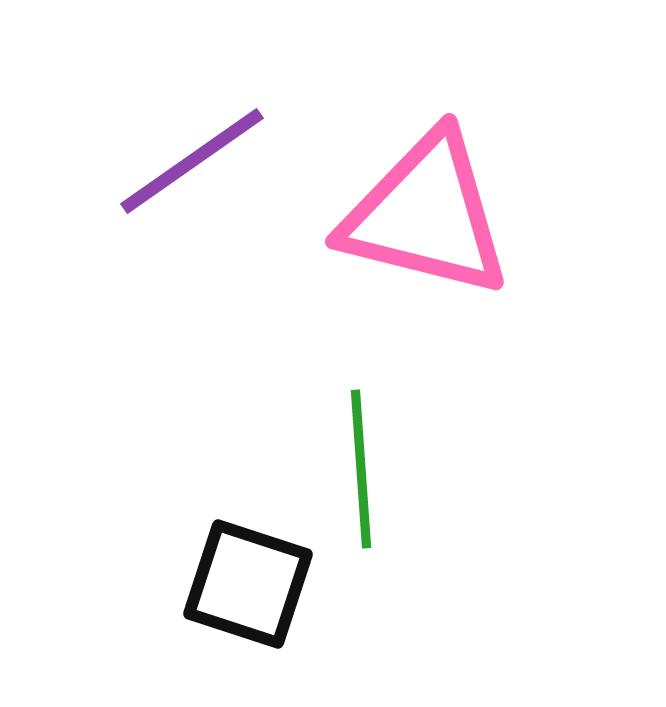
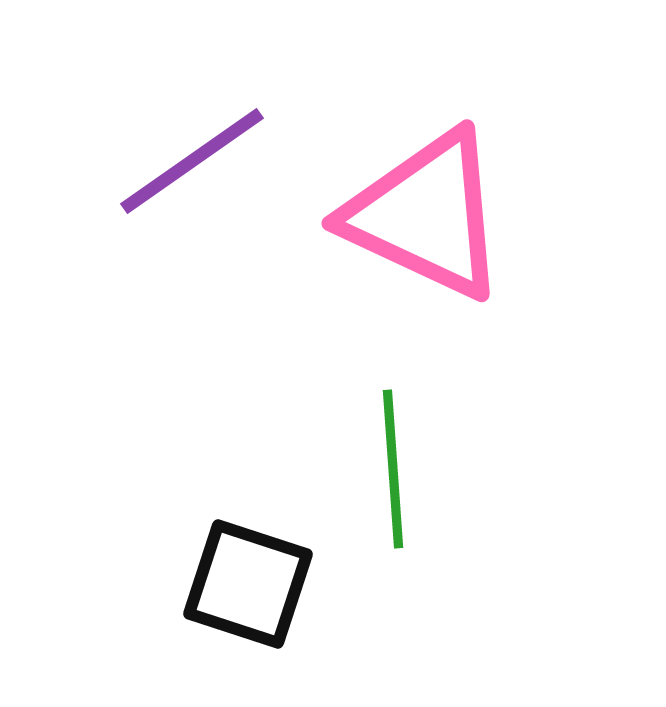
pink triangle: rotated 11 degrees clockwise
green line: moved 32 px right
